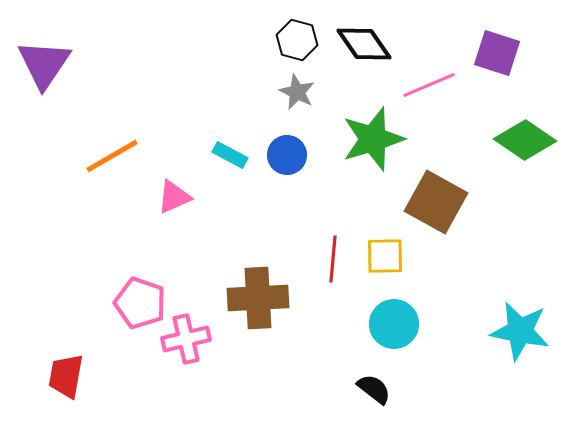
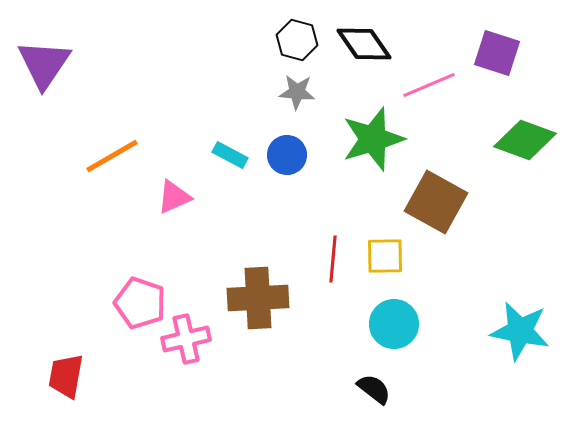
gray star: rotated 21 degrees counterclockwise
green diamond: rotated 14 degrees counterclockwise
